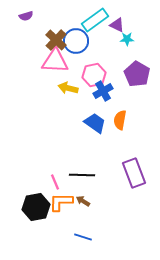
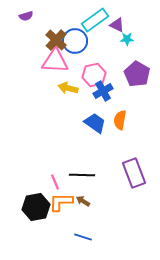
blue circle: moved 1 px left
